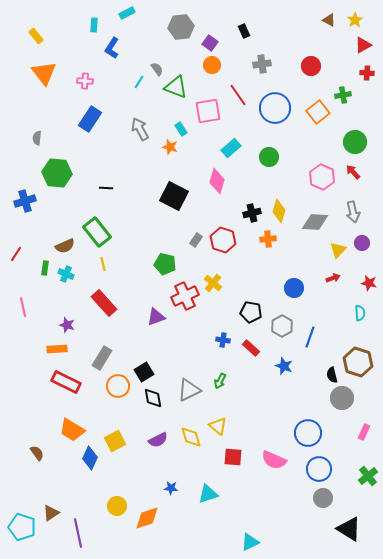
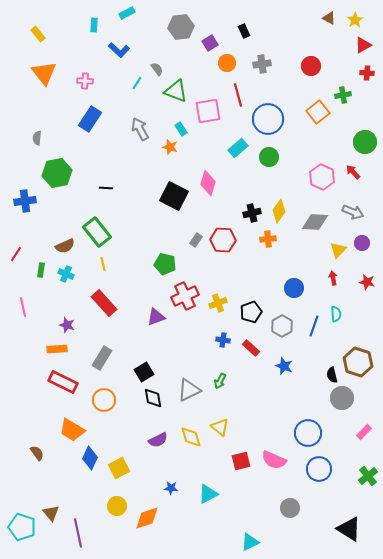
brown triangle at (329, 20): moved 2 px up
yellow rectangle at (36, 36): moved 2 px right, 2 px up
purple square at (210, 43): rotated 21 degrees clockwise
blue L-shape at (112, 48): moved 7 px right, 2 px down; rotated 80 degrees counterclockwise
orange circle at (212, 65): moved 15 px right, 2 px up
cyan line at (139, 82): moved 2 px left, 1 px down
green triangle at (176, 87): moved 4 px down
red line at (238, 95): rotated 20 degrees clockwise
blue circle at (275, 108): moved 7 px left, 11 px down
green circle at (355, 142): moved 10 px right
cyan rectangle at (231, 148): moved 7 px right
green hexagon at (57, 173): rotated 16 degrees counterclockwise
pink diamond at (217, 181): moved 9 px left, 2 px down
blue cross at (25, 201): rotated 10 degrees clockwise
yellow diamond at (279, 211): rotated 20 degrees clockwise
gray arrow at (353, 212): rotated 55 degrees counterclockwise
red hexagon at (223, 240): rotated 15 degrees counterclockwise
green rectangle at (45, 268): moved 4 px left, 2 px down
red arrow at (333, 278): rotated 80 degrees counterclockwise
yellow cross at (213, 283): moved 5 px right, 20 px down; rotated 30 degrees clockwise
red star at (369, 283): moved 2 px left, 1 px up
black pentagon at (251, 312): rotated 30 degrees counterclockwise
cyan semicircle at (360, 313): moved 24 px left, 1 px down
blue line at (310, 337): moved 4 px right, 11 px up
red rectangle at (66, 382): moved 3 px left
orange circle at (118, 386): moved 14 px left, 14 px down
yellow triangle at (218, 426): moved 2 px right, 1 px down
pink rectangle at (364, 432): rotated 21 degrees clockwise
yellow square at (115, 441): moved 4 px right, 27 px down
red square at (233, 457): moved 8 px right, 4 px down; rotated 18 degrees counterclockwise
cyan triangle at (208, 494): rotated 10 degrees counterclockwise
gray circle at (323, 498): moved 33 px left, 10 px down
brown triangle at (51, 513): rotated 36 degrees counterclockwise
